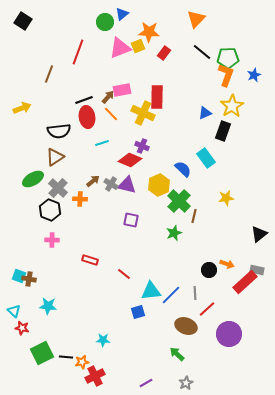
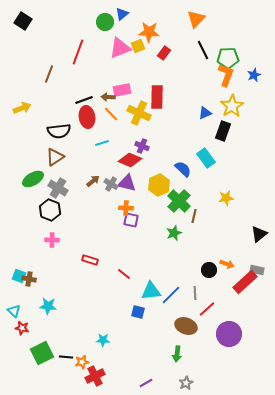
black line at (202, 52): moved 1 px right, 2 px up; rotated 24 degrees clockwise
brown arrow at (108, 97): rotated 128 degrees counterclockwise
yellow cross at (143, 113): moved 4 px left
purple triangle at (127, 185): moved 2 px up
gray cross at (58, 188): rotated 12 degrees counterclockwise
orange cross at (80, 199): moved 46 px right, 9 px down
blue square at (138, 312): rotated 32 degrees clockwise
green arrow at (177, 354): rotated 126 degrees counterclockwise
